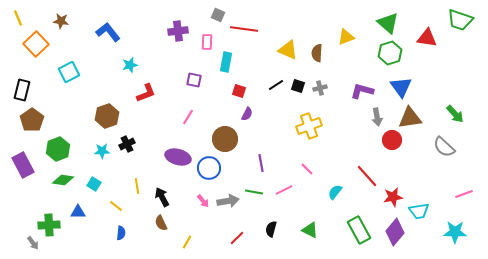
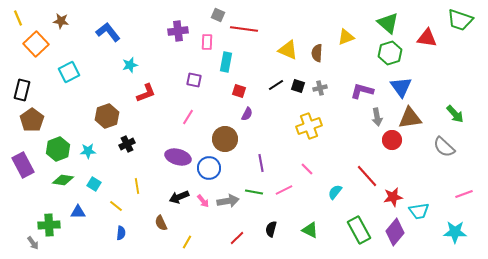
cyan star at (102, 151): moved 14 px left
black arrow at (162, 197): moved 17 px right; rotated 84 degrees counterclockwise
